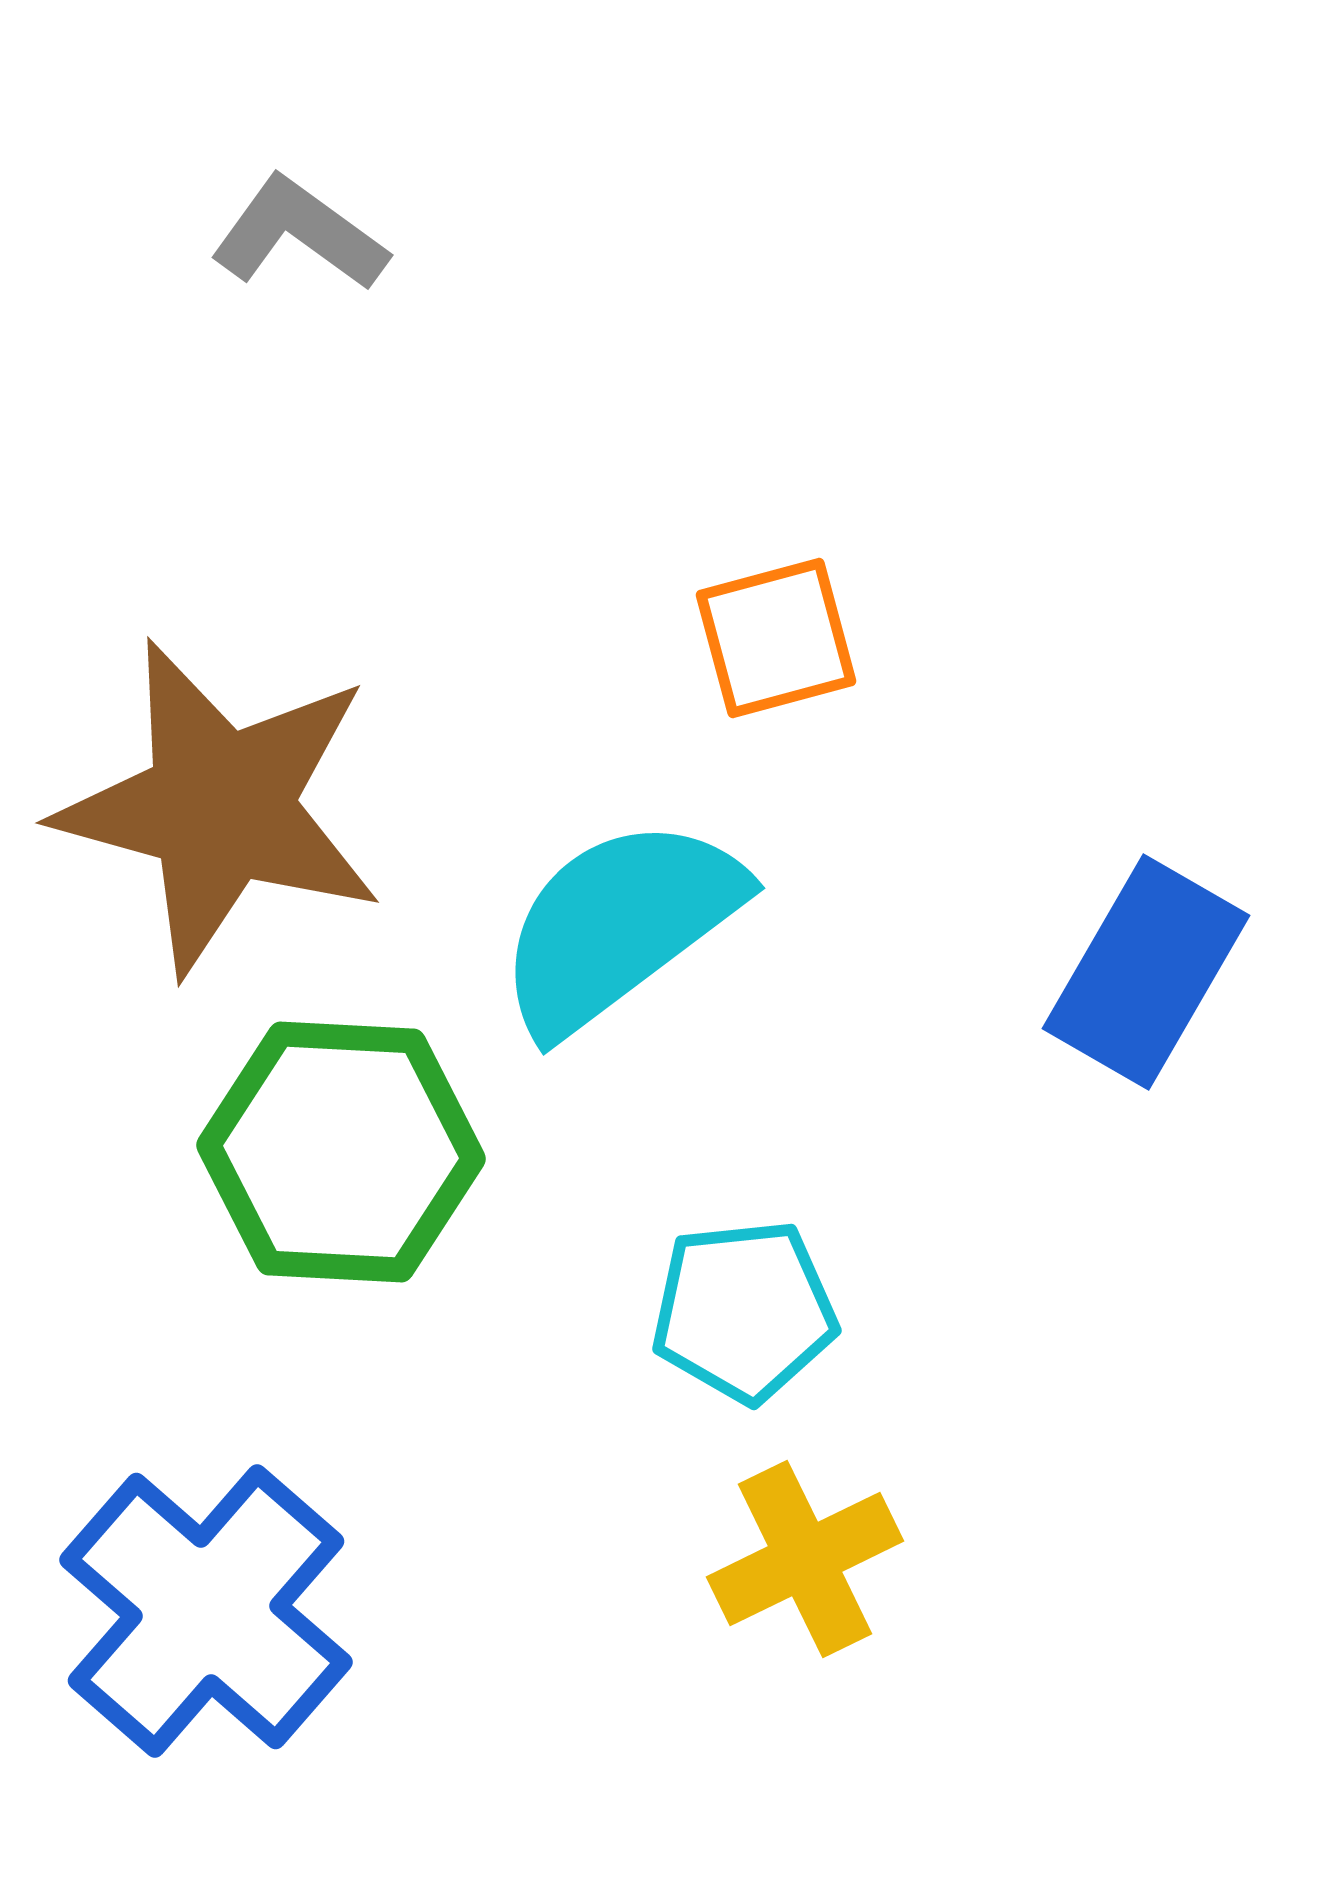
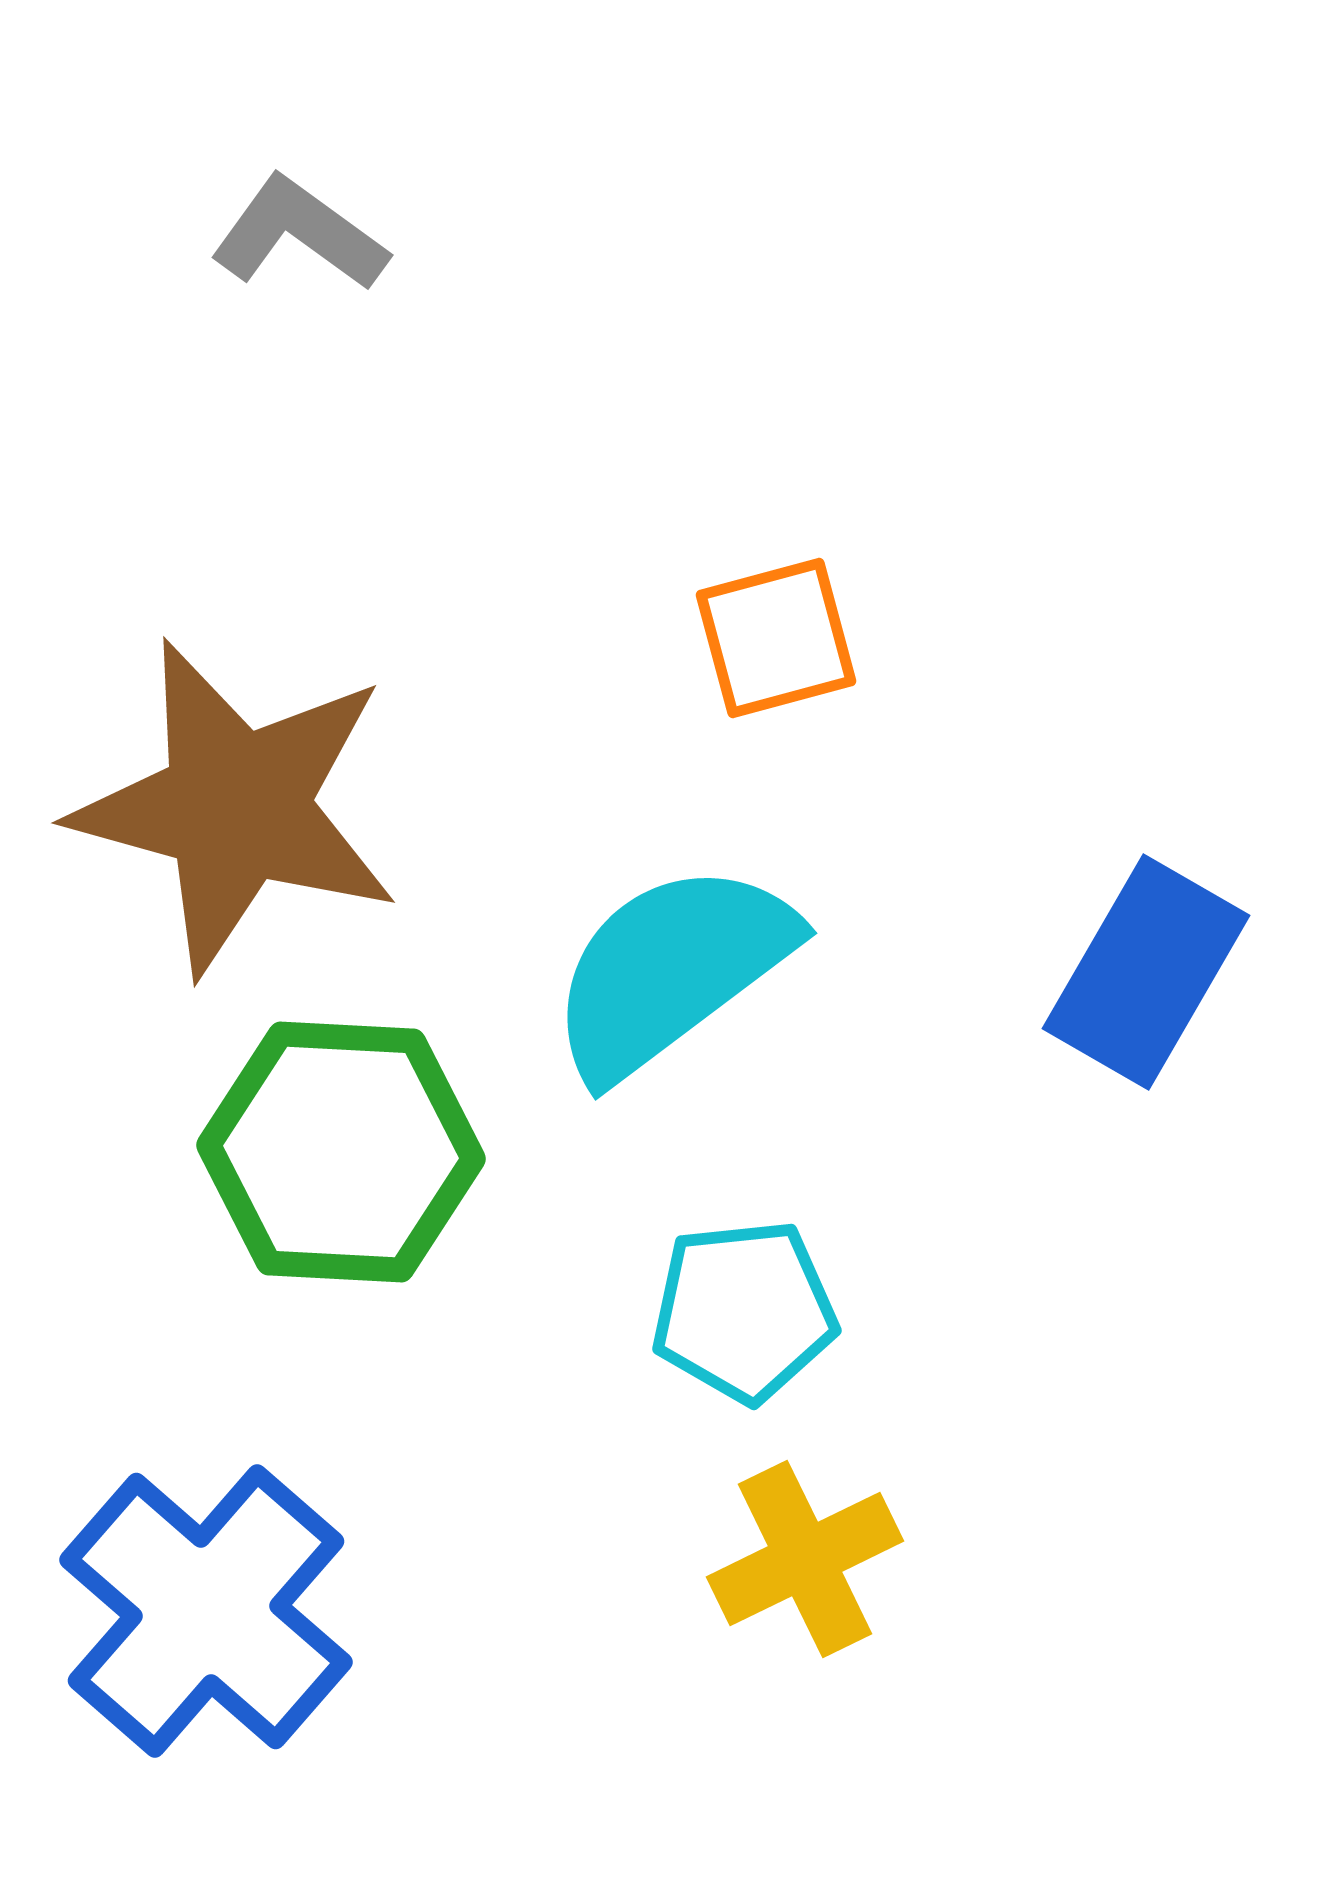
brown star: moved 16 px right
cyan semicircle: moved 52 px right, 45 px down
